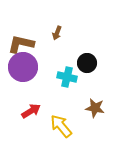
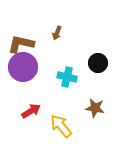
black circle: moved 11 px right
